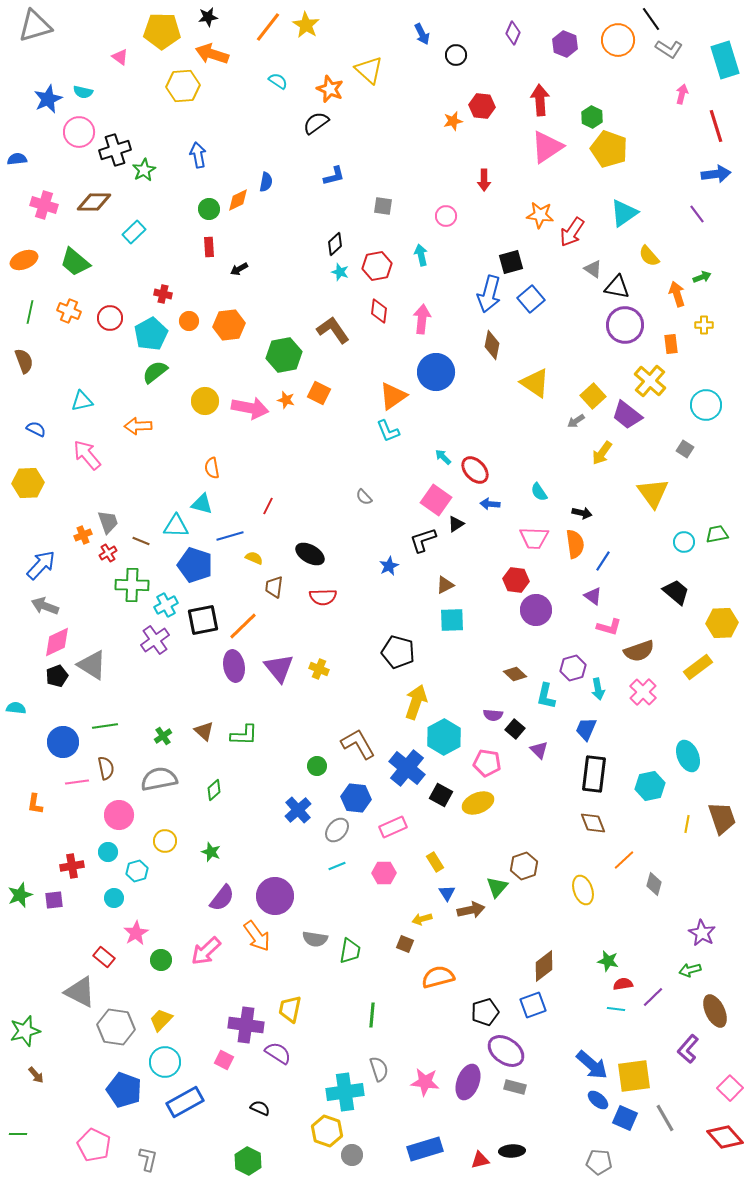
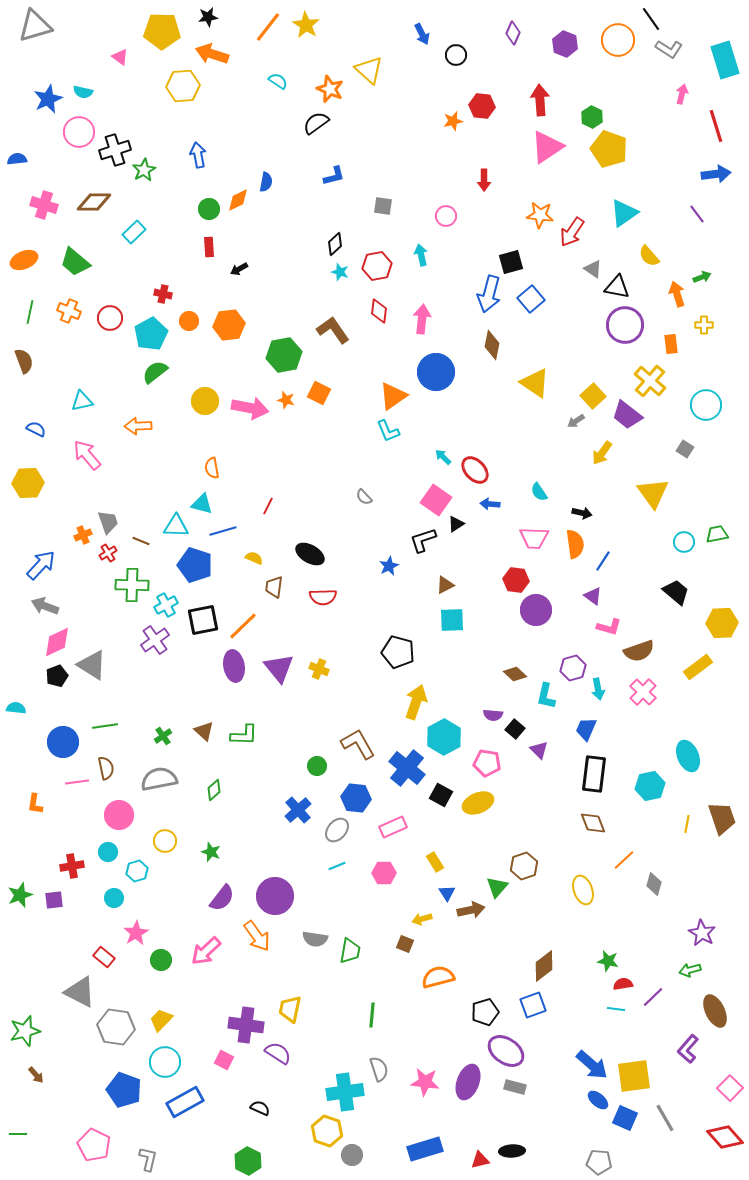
blue line at (230, 536): moved 7 px left, 5 px up
